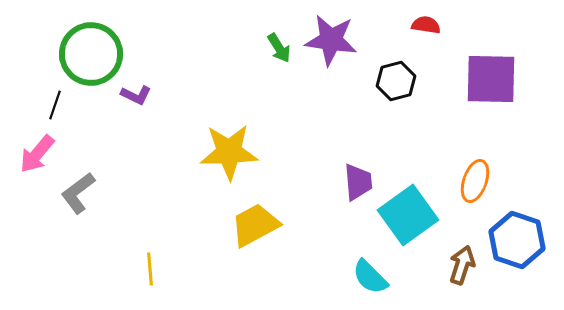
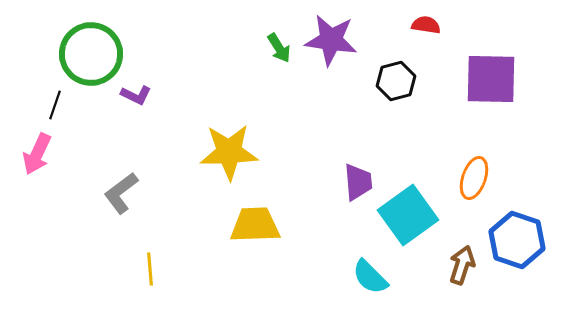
pink arrow: rotated 15 degrees counterclockwise
orange ellipse: moved 1 px left, 3 px up
gray L-shape: moved 43 px right
yellow trapezoid: rotated 26 degrees clockwise
